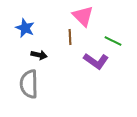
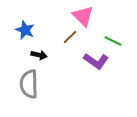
blue star: moved 2 px down
brown line: rotated 49 degrees clockwise
